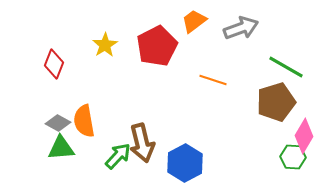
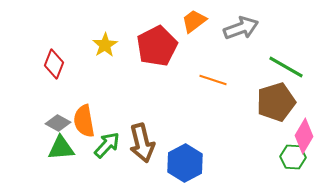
green arrow: moved 11 px left, 11 px up
